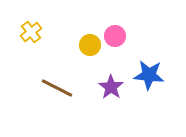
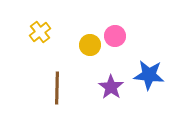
yellow cross: moved 9 px right
brown line: rotated 64 degrees clockwise
